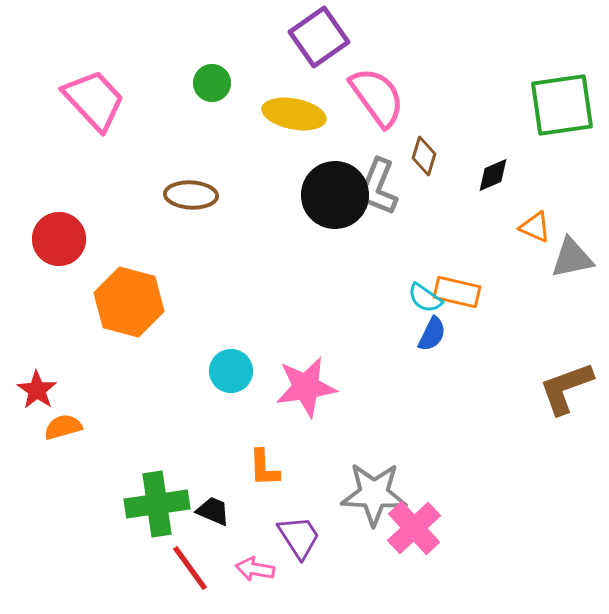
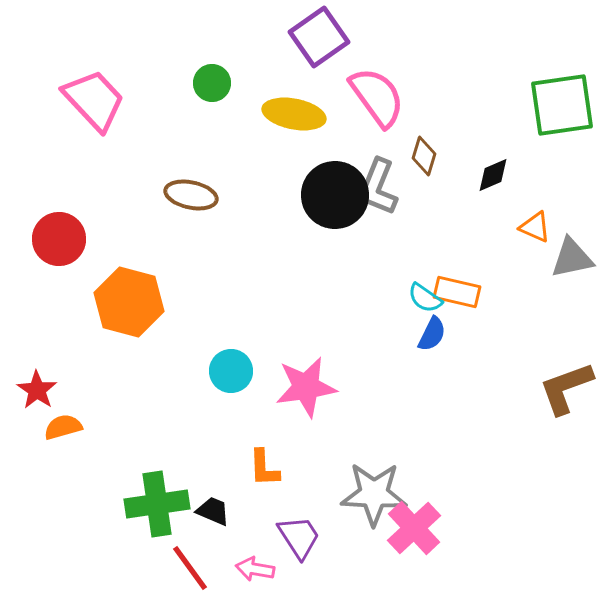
brown ellipse: rotated 9 degrees clockwise
